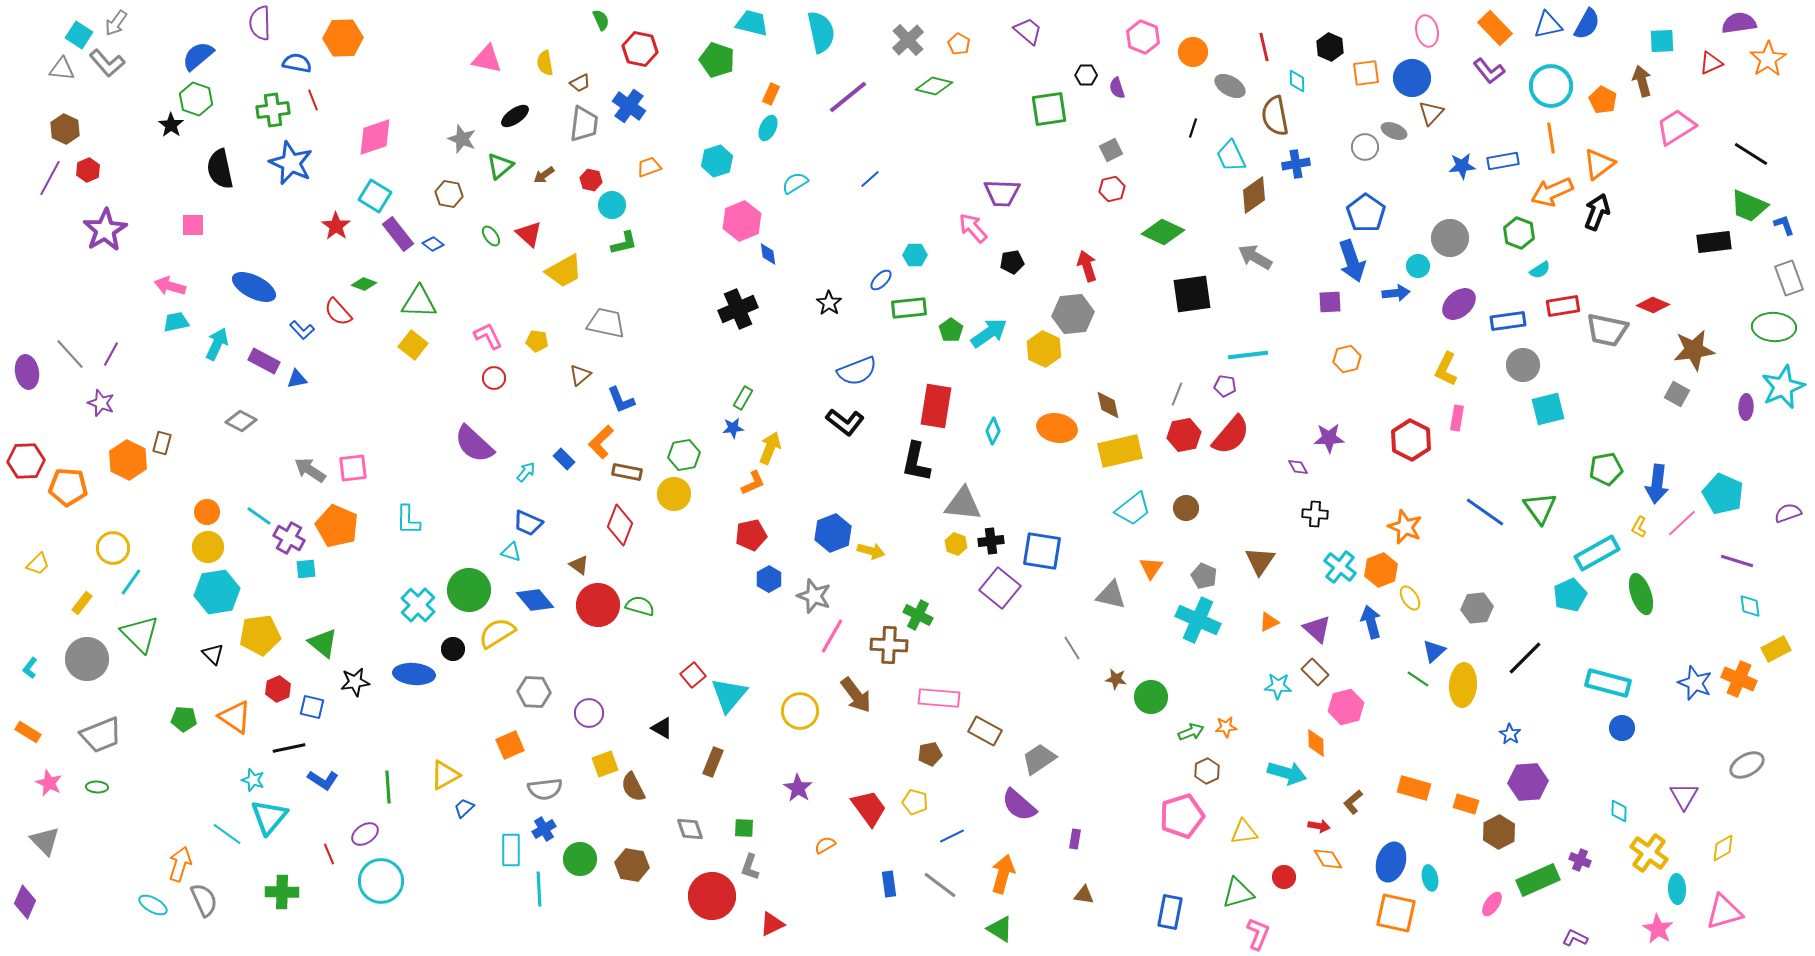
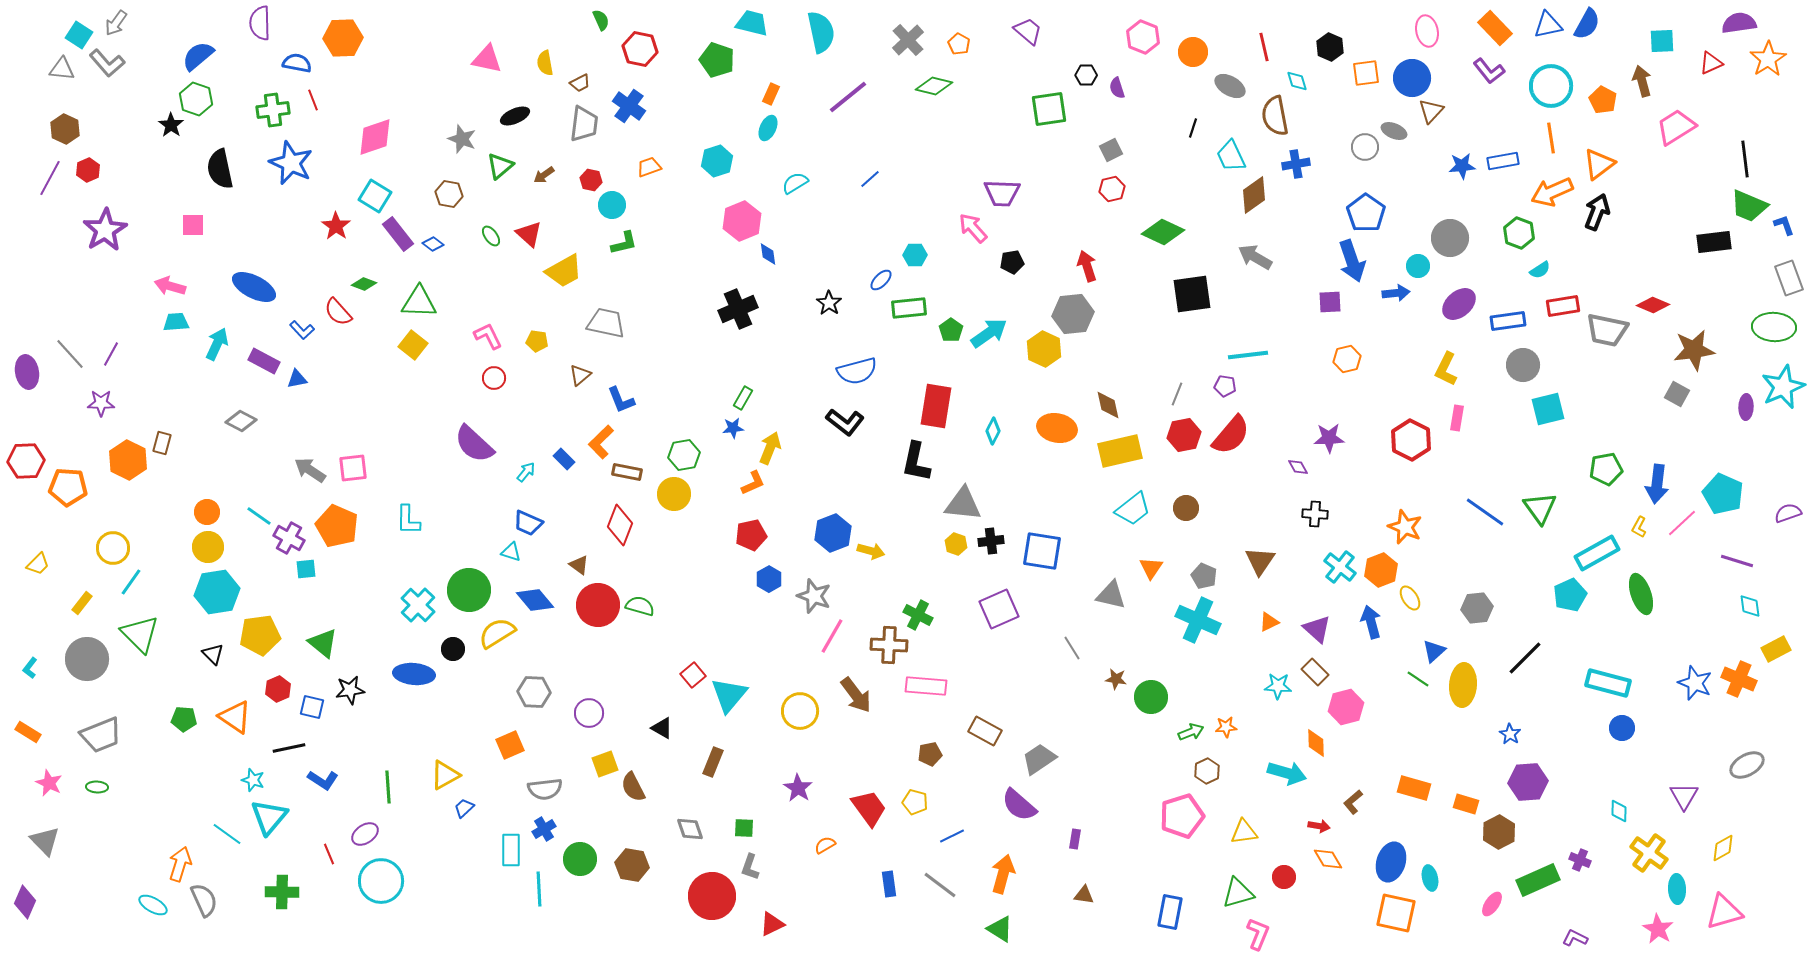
cyan diamond at (1297, 81): rotated 15 degrees counterclockwise
brown triangle at (1431, 113): moved 2 px up
black ellipse at (515, 116): rotated 12 degrees clockwise
black line at (1751, 154): moved 6 px left, 5 px down; rotated 51 degrees clockwise
cyan trapezoid at (176, 322): rotated 8 degrees clockwise
blue semicircle at (857, 371): rotated 6 degrees clockwise
purple star at (101, 403): rotated 20 degrees counterclockwise
purple square at (1000, 588): moved 1 px left, 21 px down; rotated 27 degrees clockwise
black star at (355, 682): moved 5 px left, 8 px down
pink rectangle at (939, 698): moved 13 px left, 12 px up
